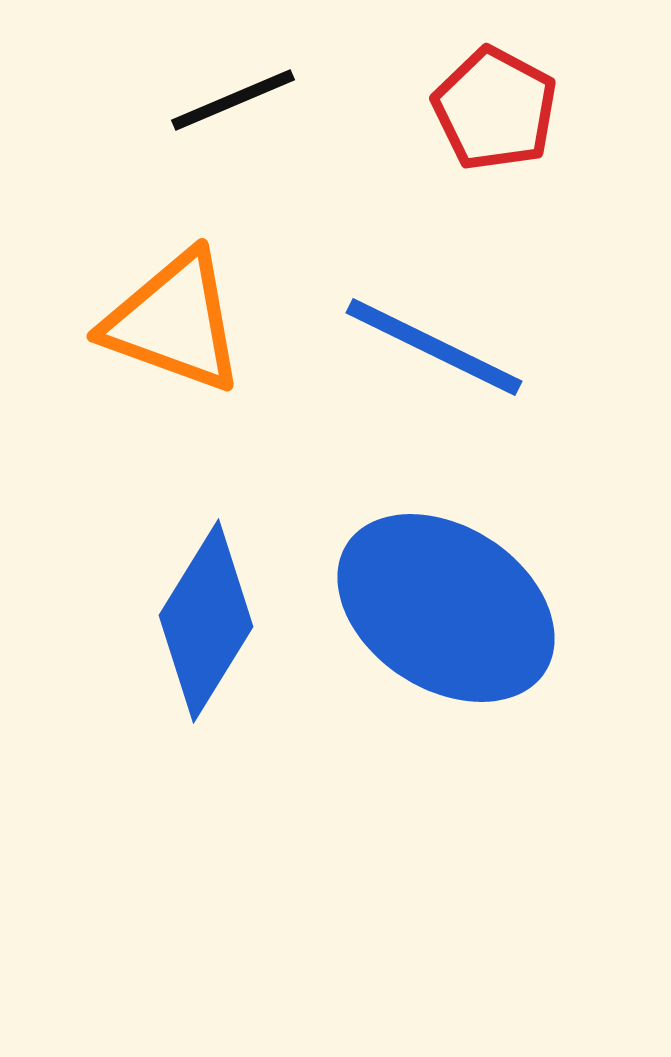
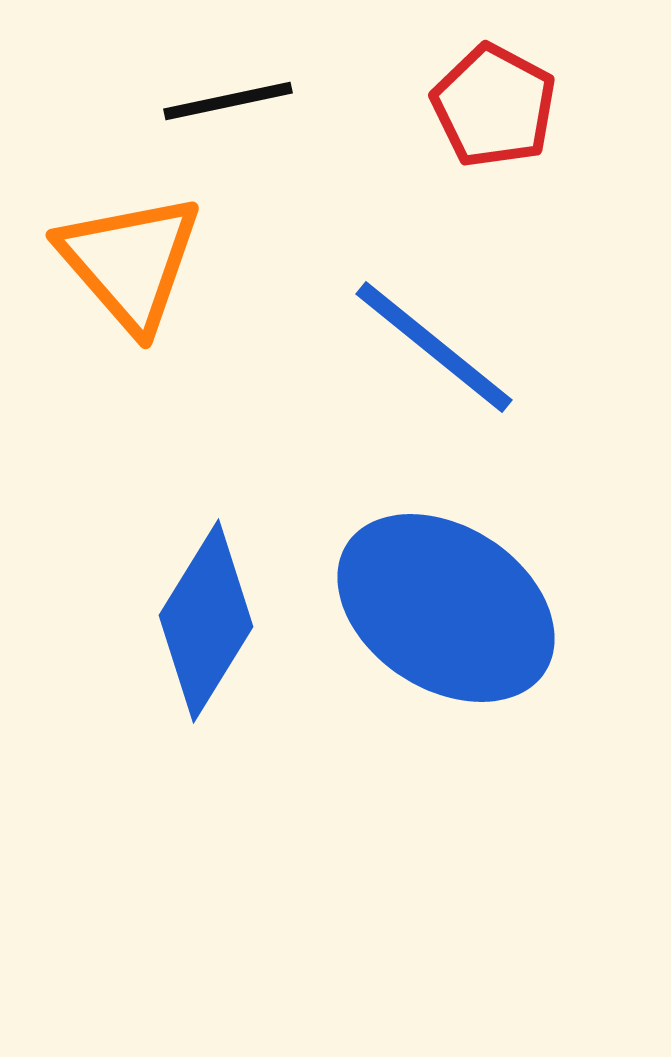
black line: moved 5 px left, 1 px down; rotated 11 degrees clockwise
red pentagon: moved 1 px left, 3 px up
orange triangle: moved 44 px left, 60 px up; rotated 29 degrees clockwise
blue line: rotated 13 degrees clockwise
